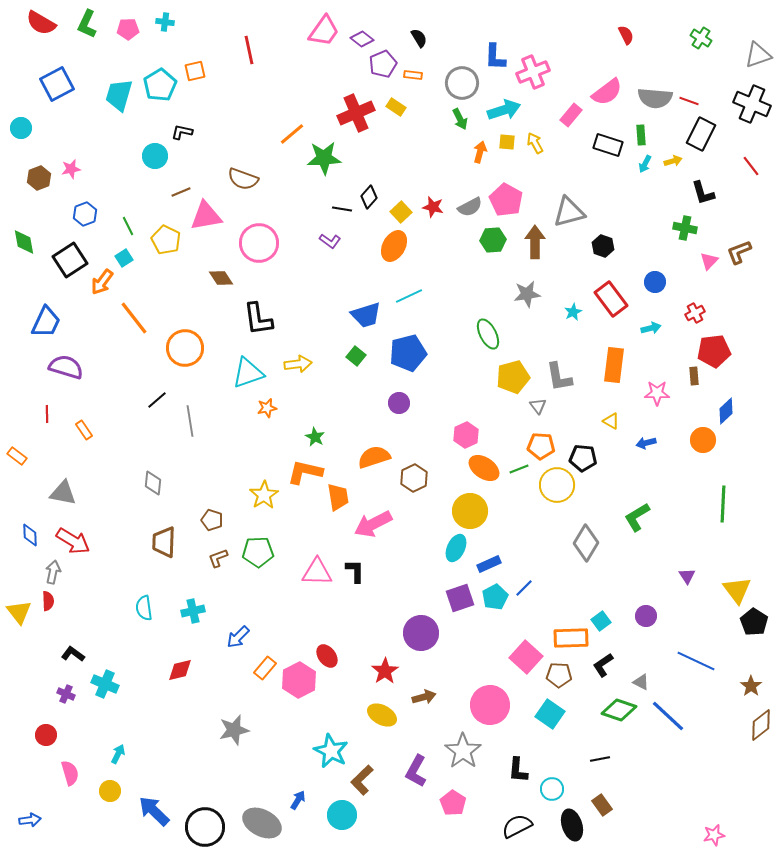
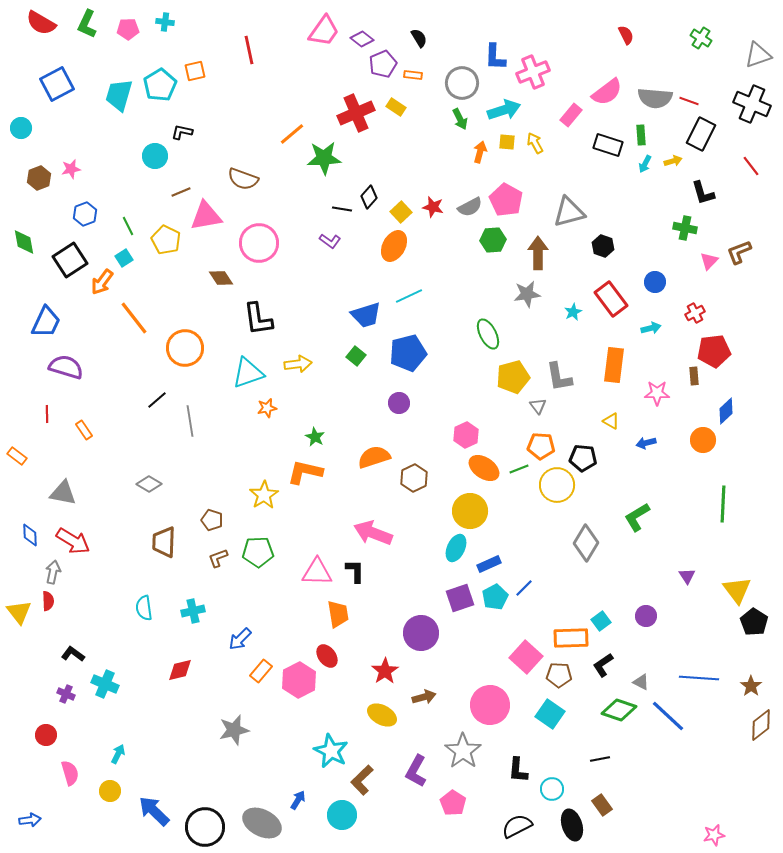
brown arrow at (535, 242): moved 3 px right, 11 px down
gray diamond at (153, 483): moved 4 px left, 1 px down; rotated 65 degrees counterclockwise
orange trapezoid at (338, 497): moved 117 px down
pink arrow at (373, 524): moved 9 px down; rotated 48 degrees clockwise
blue arrow at (238, 637): moved 2 px right, 2 px down
blue line at (696, 661): moved 3 px right, 17 px down; rotated 21 degrees counterclockwise
orange rectangle at (265, 668): moved 4 px left, 3 px down
